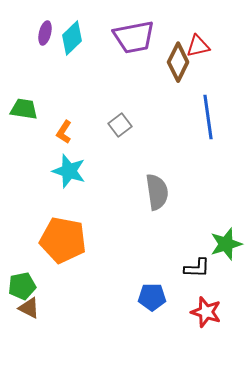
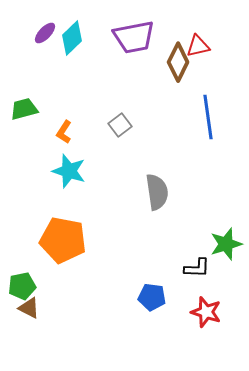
purple ellipse: rotated 30 degrees clockwise
green trapezoid: rotated 24 degrees counterclockwise
blue pentagon: rotated 8 degrees clockwise
